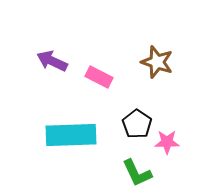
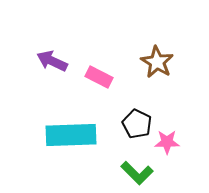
brown star: rotated 12 degrees clockwise
black pentagon: rotated 8 degrees counterclockwise
green L-shape: rotated 20 degrees counterclockwise
